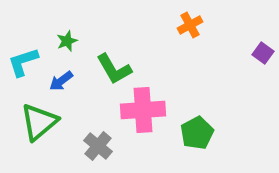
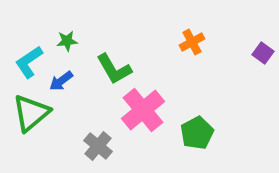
orange cross: moved 2 px right, 17 px down
green star: rotated 15 degrees clockwise
cyan L-shape: moved 6 px right; rotated 16 degrees counterclockwise
pink cross: rotated 36 degrees counterclockwise
green triangle: moved 8 px left, 9 px up
